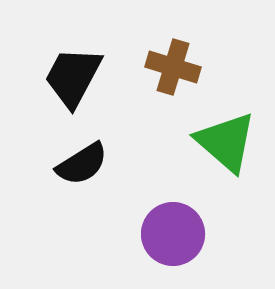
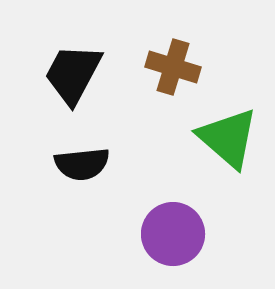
black trapezoid: moved 3 px up
green triangle: moved 2 px right, 4 px up
black semicircle: rotated 26 degrees clockwise
